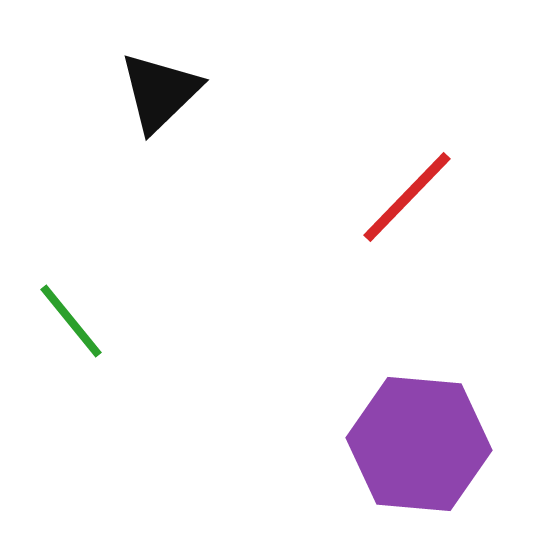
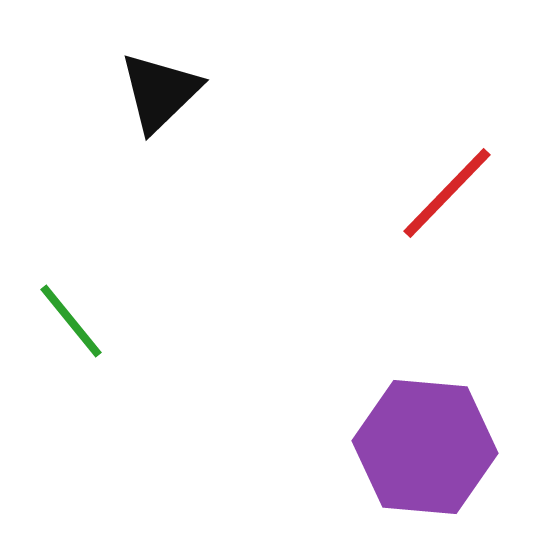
red line: moved 40 px right, 4 px up
purple hexagon: moved 6 px right, 3 px down
